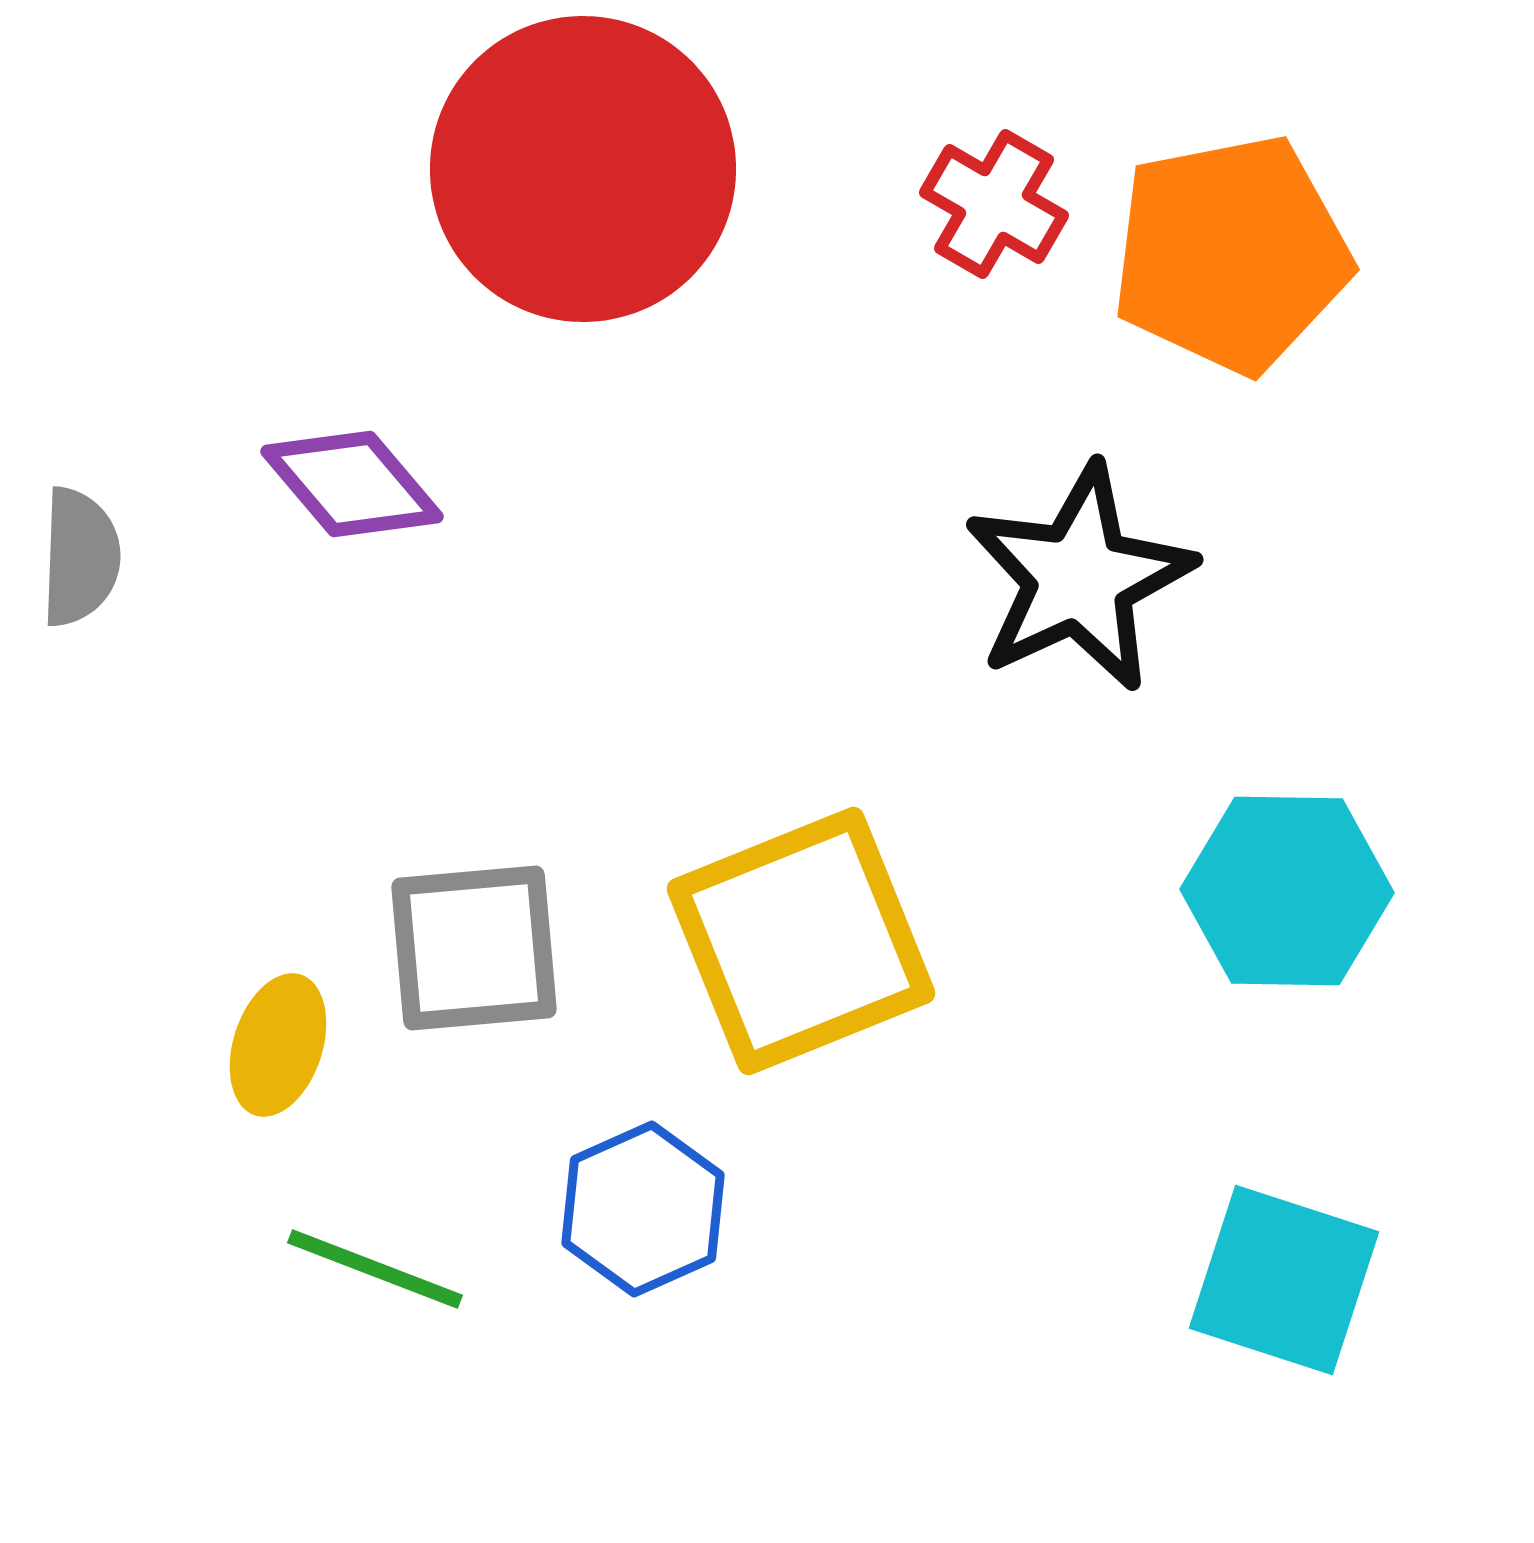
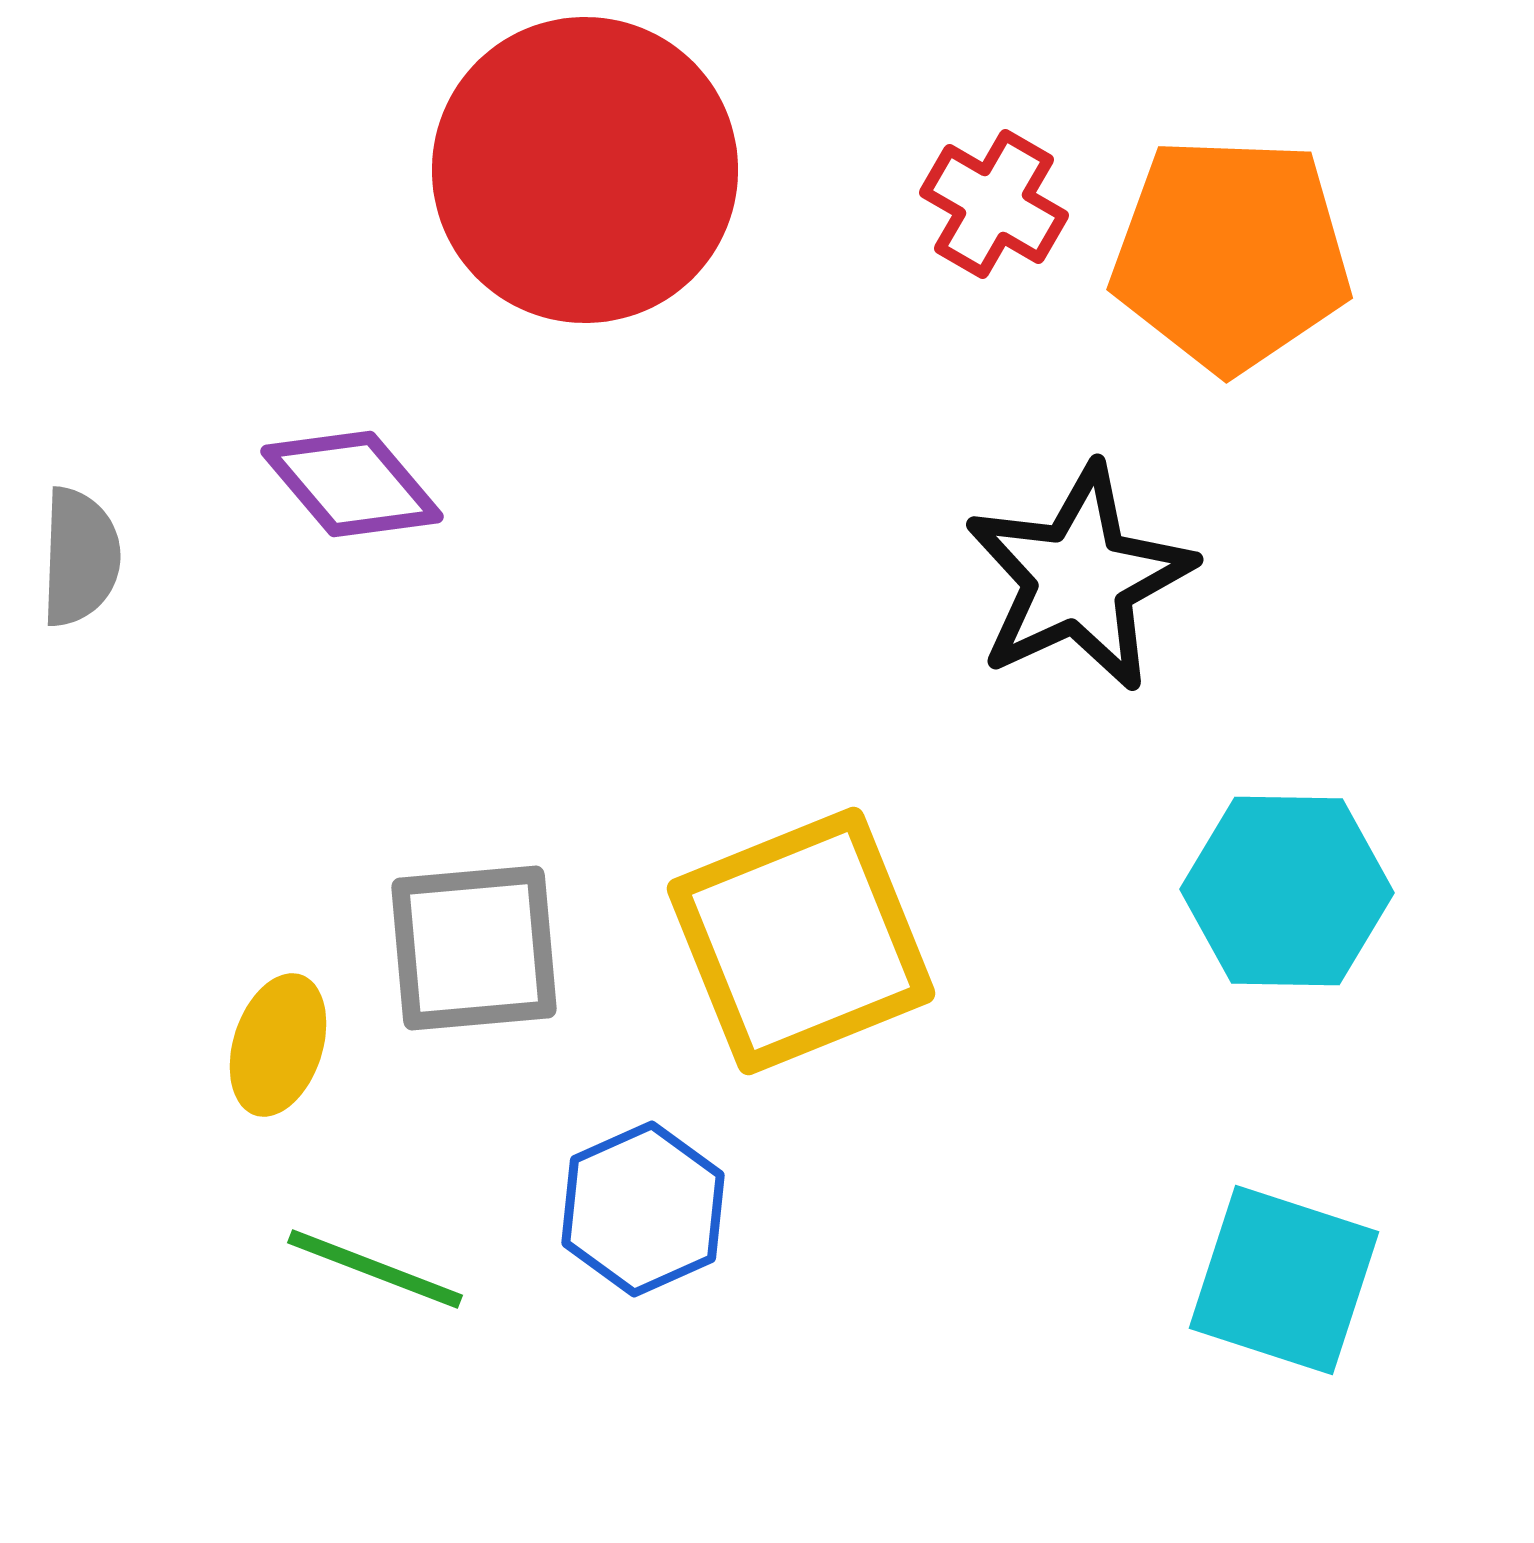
red circle: moved 2 px right, 1 px down
orange pentagon: rotated 13 degrees clockwise
